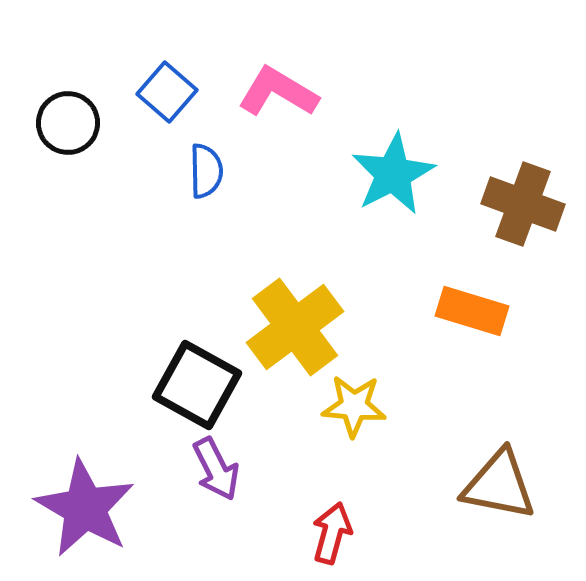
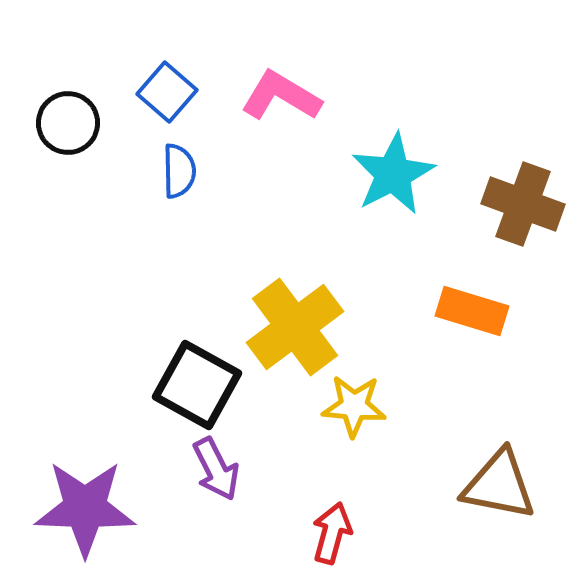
pink L-shape: moved 3 px right, 4 px down
blue semicircle: moved 27 px left
purple star: rotated 28 degrees counterclockwise
